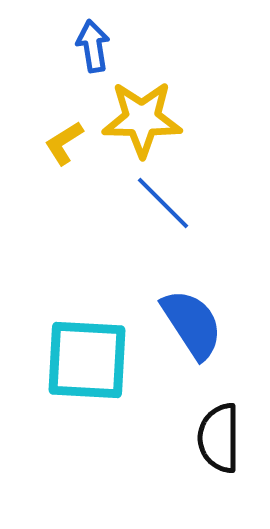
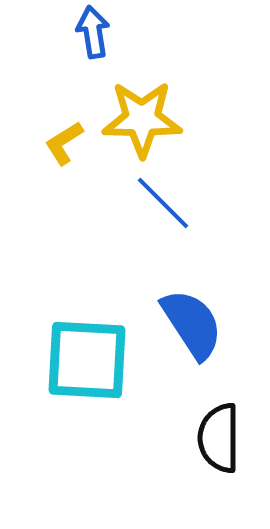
blue arrow: moved 14 px up
